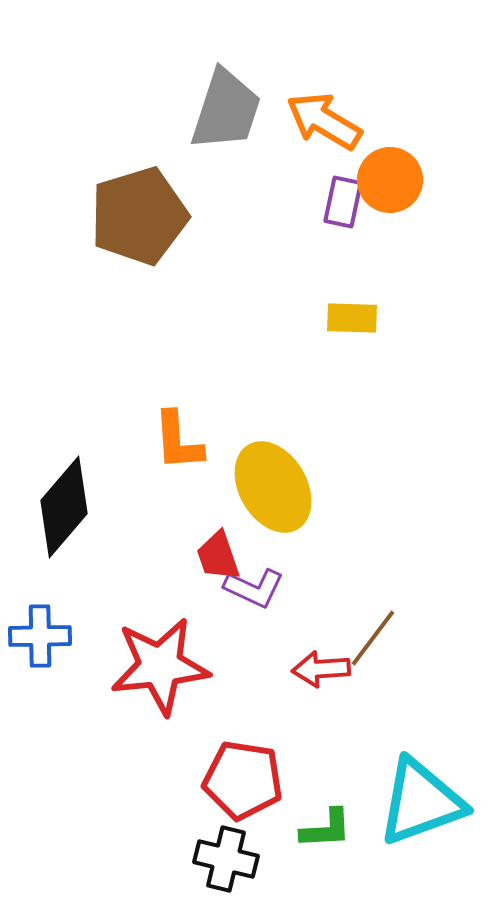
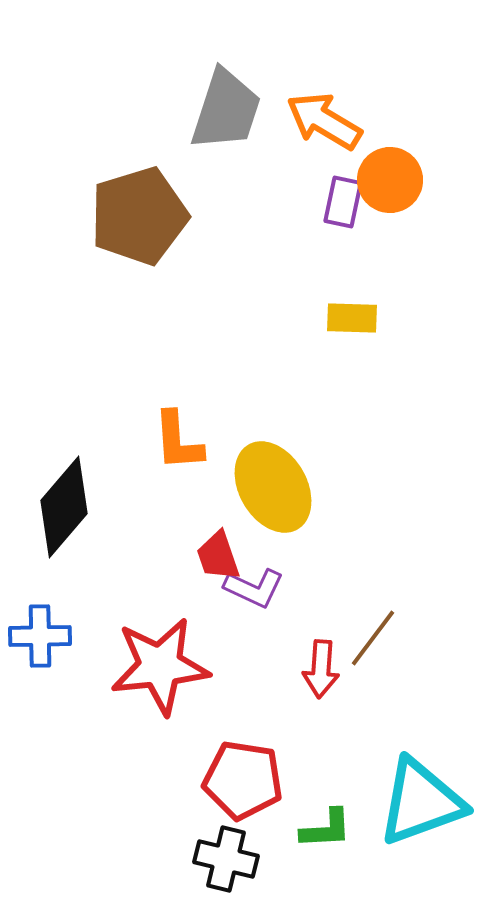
red arrow: rotated 82 degrees counterclockwise
